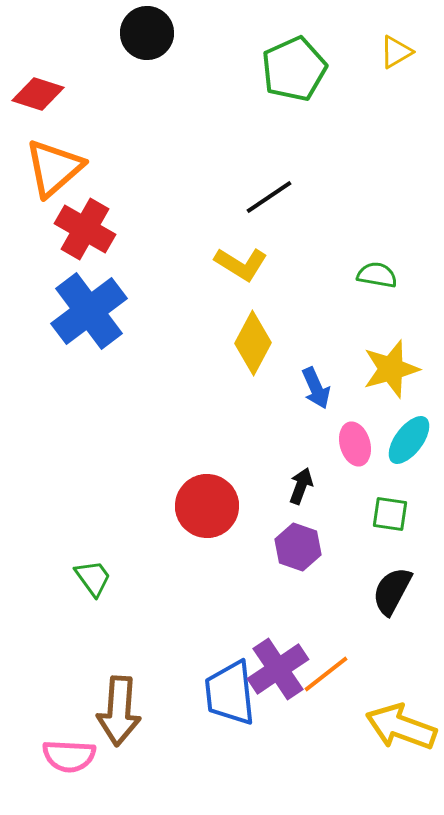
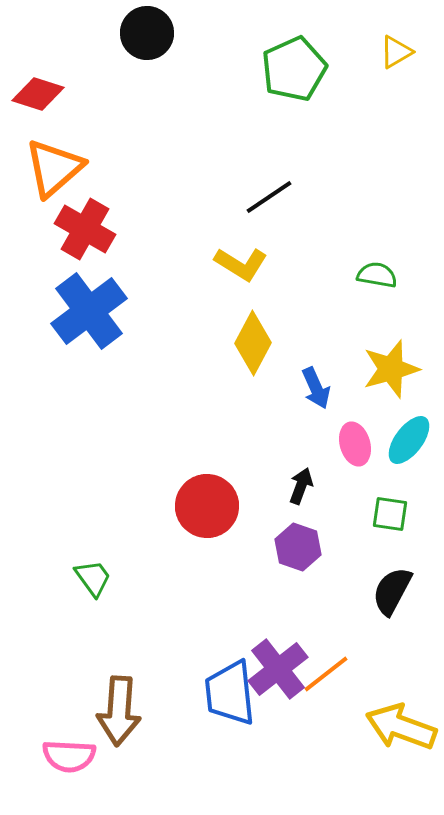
purple cross: rotated 4 degrees counterclockwise
